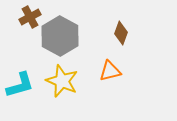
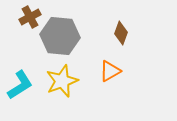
gray hexagon: rotated 24 degrees counterclockwise
orange triangle: rotated 15 degrees counterclockwise
yellow star: rotated 28 degrees clockwise
cyan L-shape: rotated 16 degrees counterclockwise
